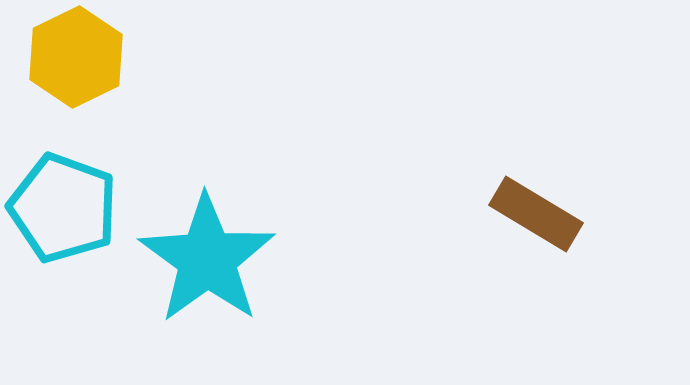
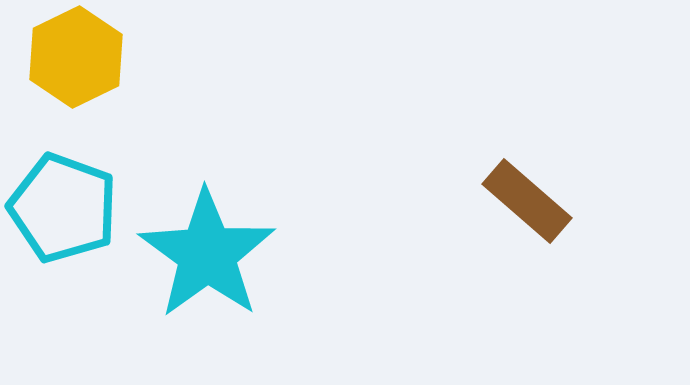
brown rectangle: moved 9 px left, 13 px up; rotated 10 degrees clockwise
cyan star: moved 5 px up
